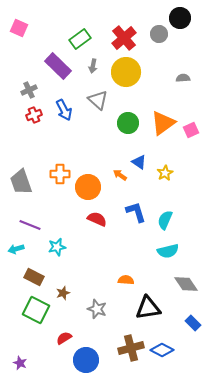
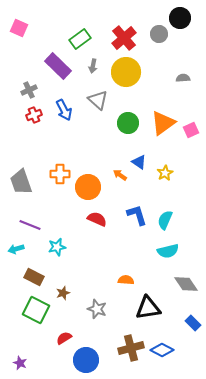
blue L-shape at (136, 212): moved 1 px right, 3 px down
